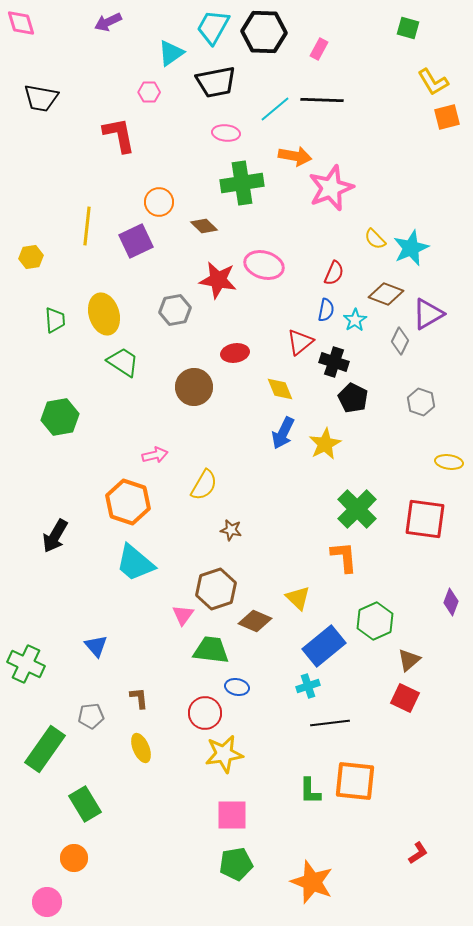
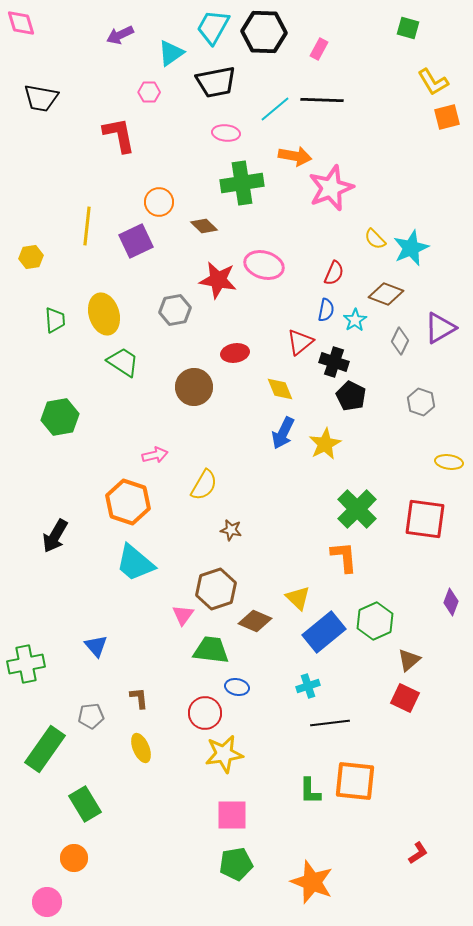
purple arrow at (108, 22): moved 12 px right, 13 px down
purple triangle at (428, 314): moved 12 px right, 14 px down
black pentagon at (353, 398): moved 2 px left, 2 px up
blue rectangle at (324, 646): moved 14 px up
green cross at (26, 664): rotated 36 degrees counterclockwise
